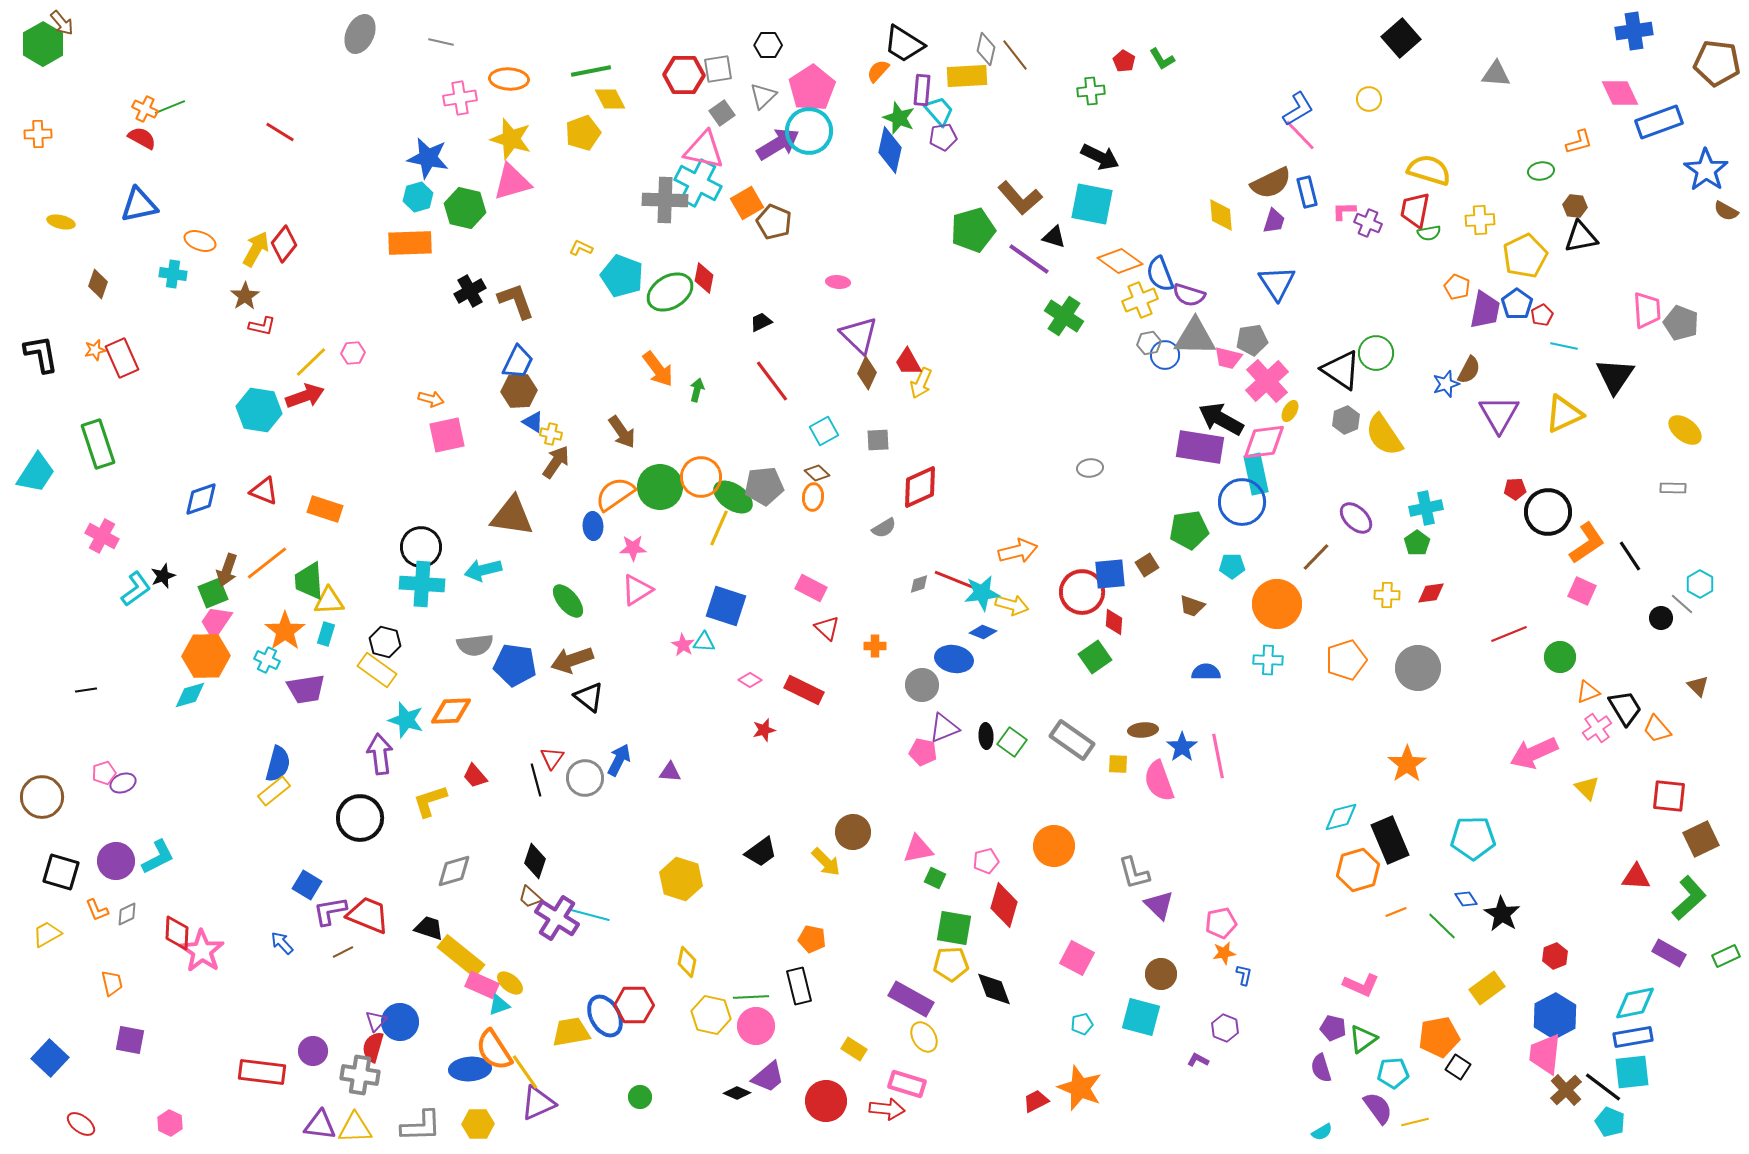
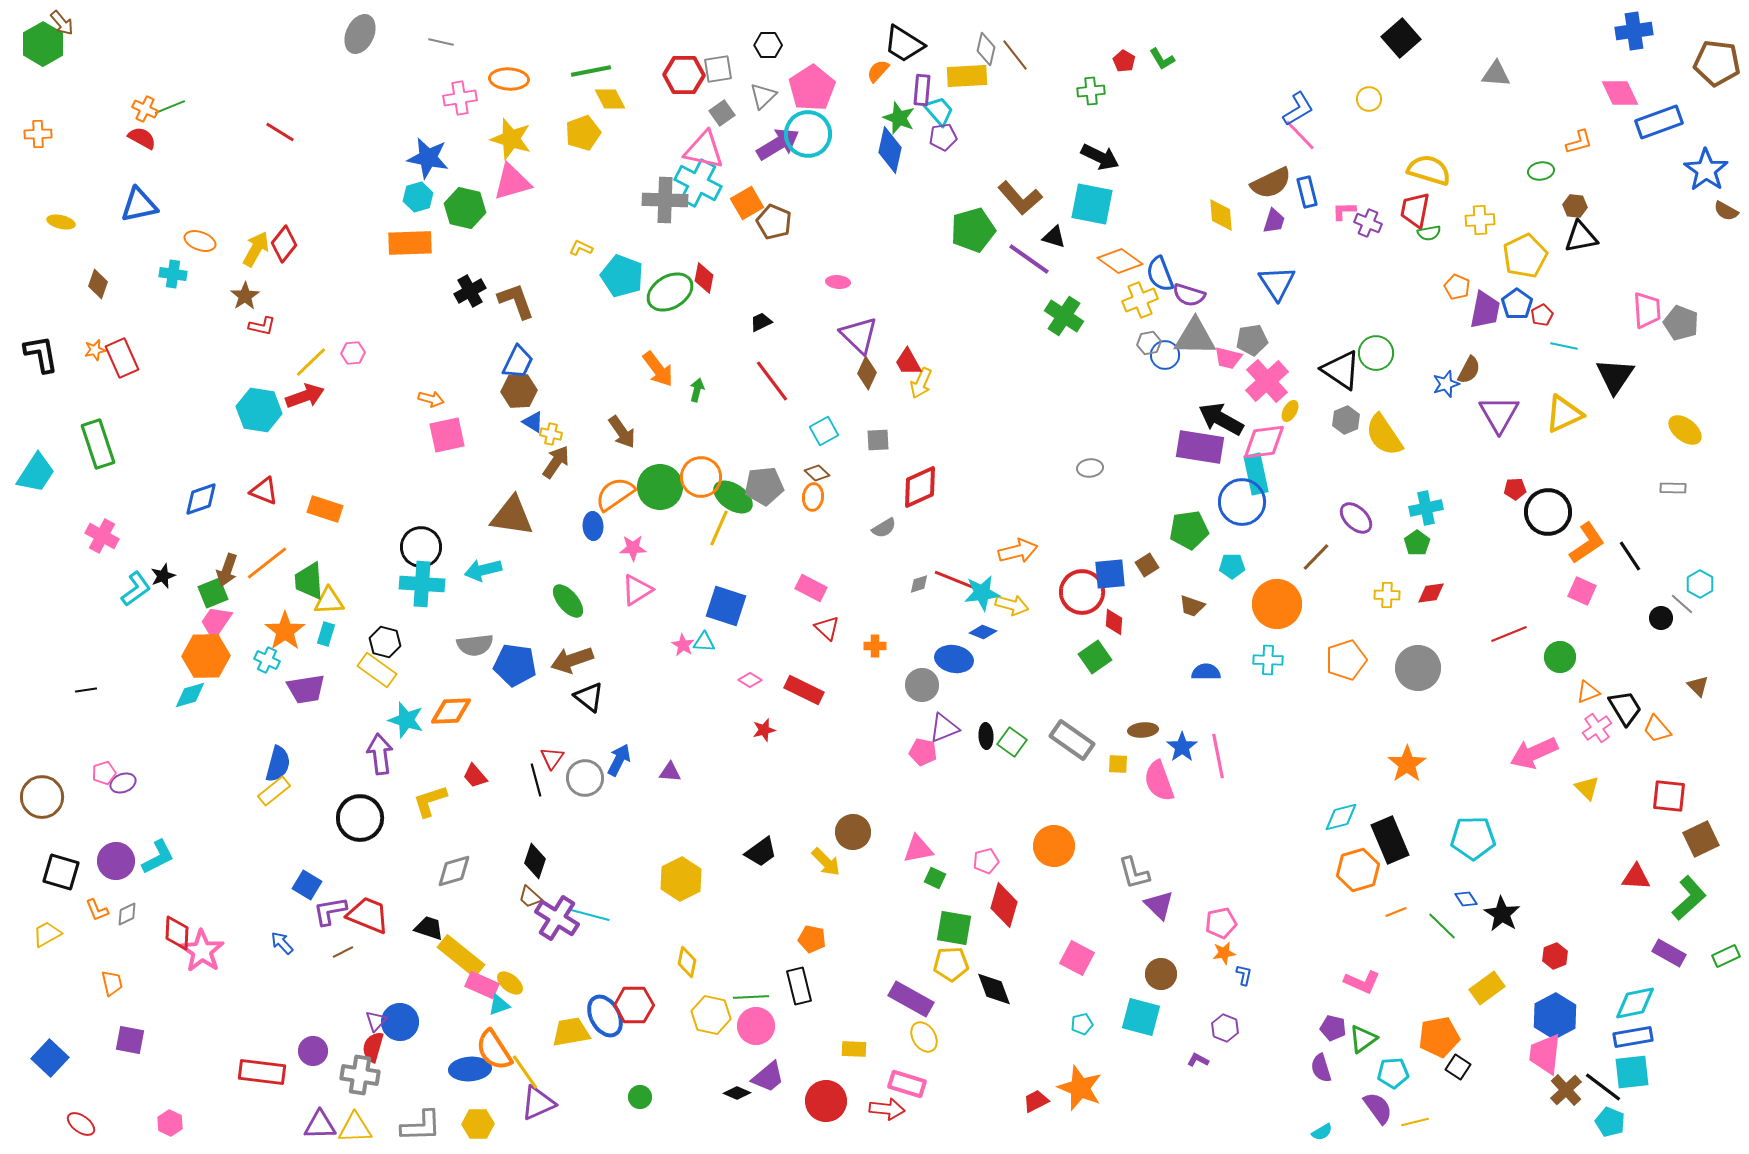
cyan circle at (809, 131): moved 1 px left, 3 px down
yellow hexagon at (681, 879): rotated 15 degrees clockwise
pink L-shape at (1361, 985): moved 1 px right, 3 px up
yellow rectangle at (854, 1049): rotated 30 degrees counterclockwise
purple triangle at (320, 1125): rotated 8 degrees counterclockwise
